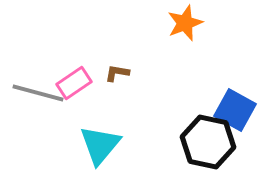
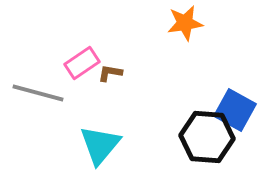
orange star: rotated 12 degrees clockwise
brown L-shape: moved 7 px left
pink rectangle: moved 8 px right, 20 px up
black hexagon: moved 1 px left, 5 px up; rotated 8 degrees counterclockwise
